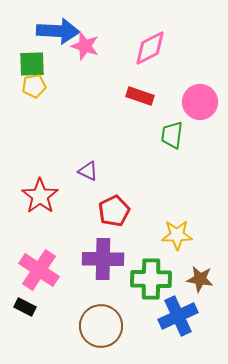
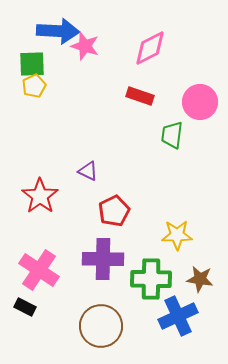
yellow pentagon: rotated 15 degrees counterclockwise
